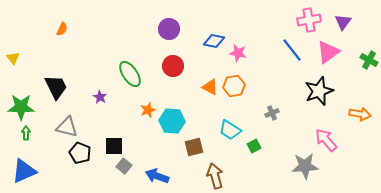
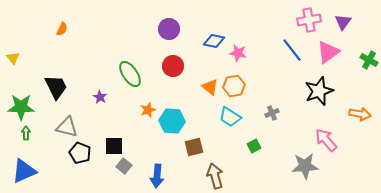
orange triangle: rotated 12 degrees clockwise
cyan trapezoid: moved 13 px up
blue arrow: rotated 105 degrees counterclockwise
